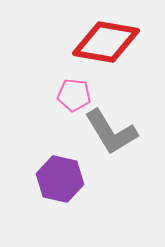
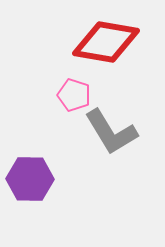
pink pentagon: rotated 12 degrees clockwise
purple hexagon: moved 30 px left; rotated 12 degrees counterclockwise
